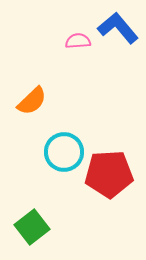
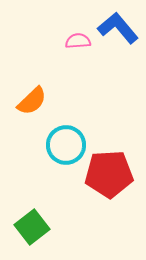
cyan circle: moved 2 px right, 7 px up
